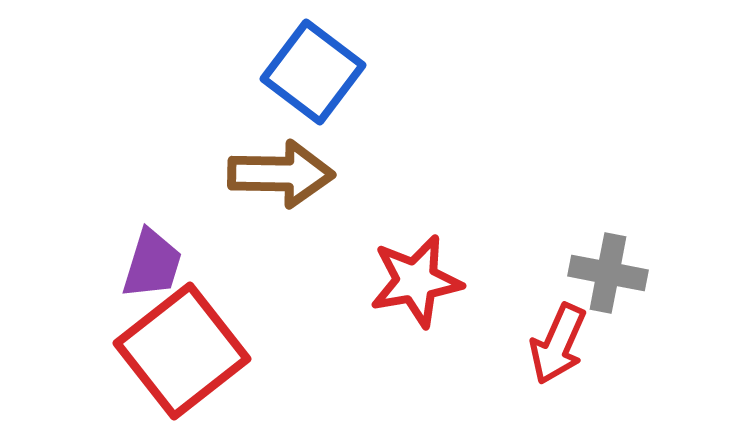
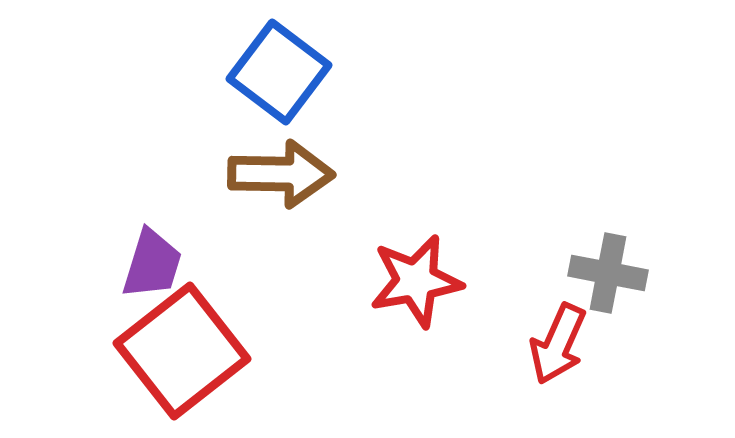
blue square: moved 34 px left
